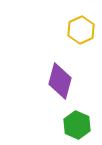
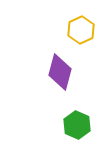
purple diamond: moved 9 px up
